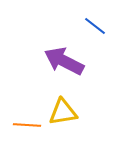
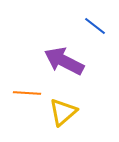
yellow triangle: rotated 32 degrees counterclockwise
orange line: moved 32 px up
